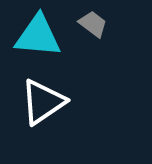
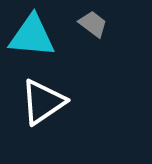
cyan triangle: moved 6 px left
